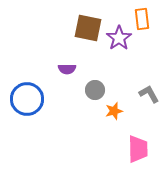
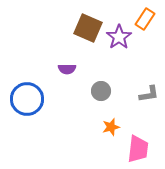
orange rectangle: moved 3 px right; rotated 40 degrees clockwise
brown square: rotated 12 degrees clockwise
purple star: moved 1 px up
gray circle: moved 6 px right, 1 px down
gray L-shape: rotated 110 degrees clockwise
orange star: moved 3 px left, 16 px down
pink trapezoid: rotated 8 degrees clockwise
